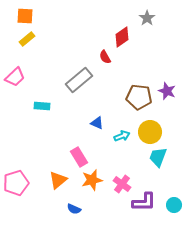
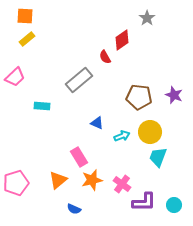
red diamond: moved 3 px down
purple star: moved 7 px right, 4 px down
